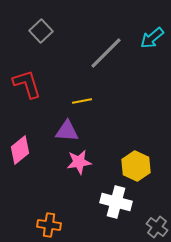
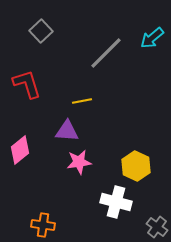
orange cross: moved 6 px left
